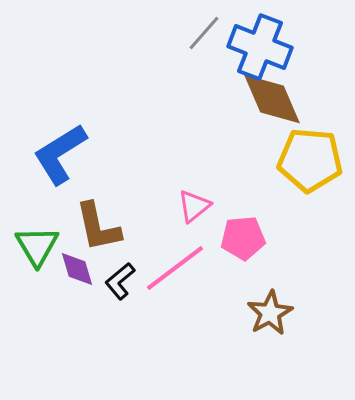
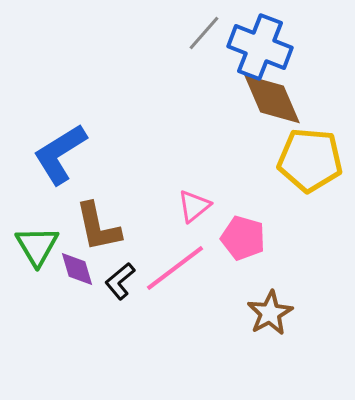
pink pentagon: rotated 21 degrees clockwise
